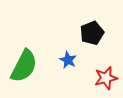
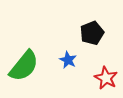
green semicircle: rotated 12 degrees clockwise
red star: rotated 30 degrees counterclockwise
